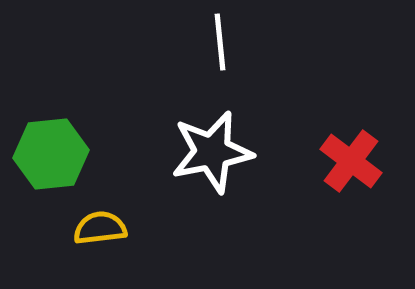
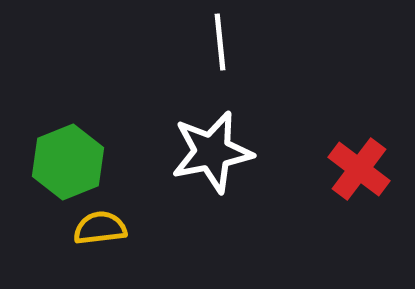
green hexagon: moved 17 px right, 8 px down; rotated 16 degrees counterclockwise
red cross: moved 8 px right, 8 px down
